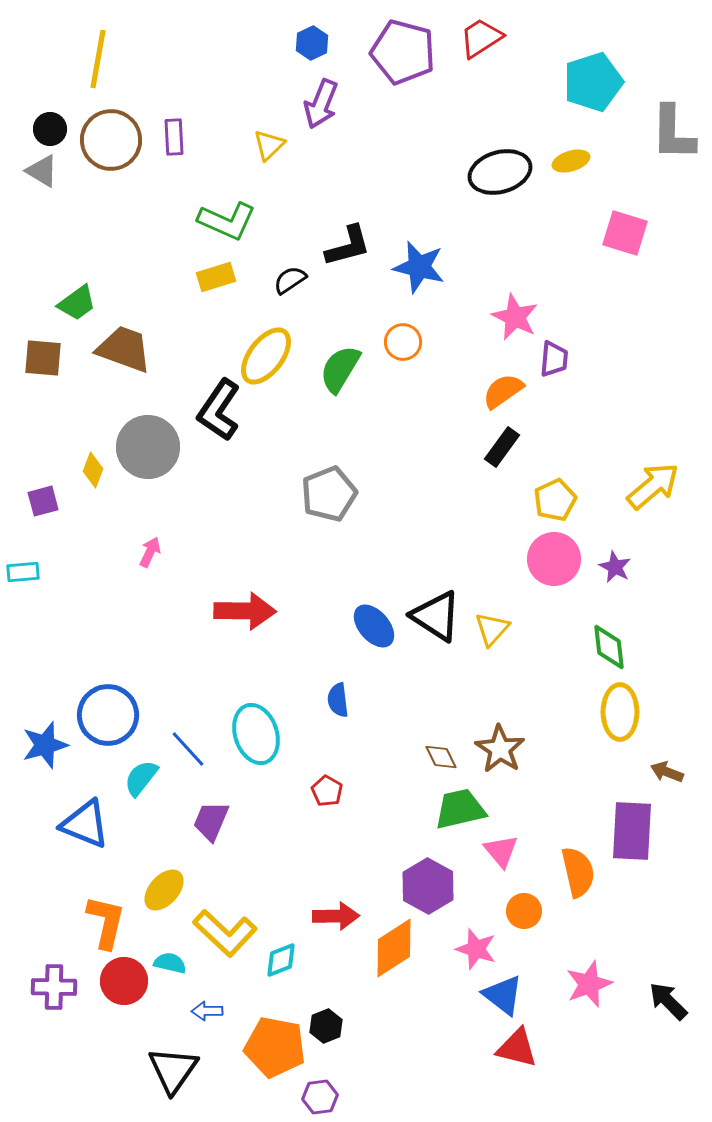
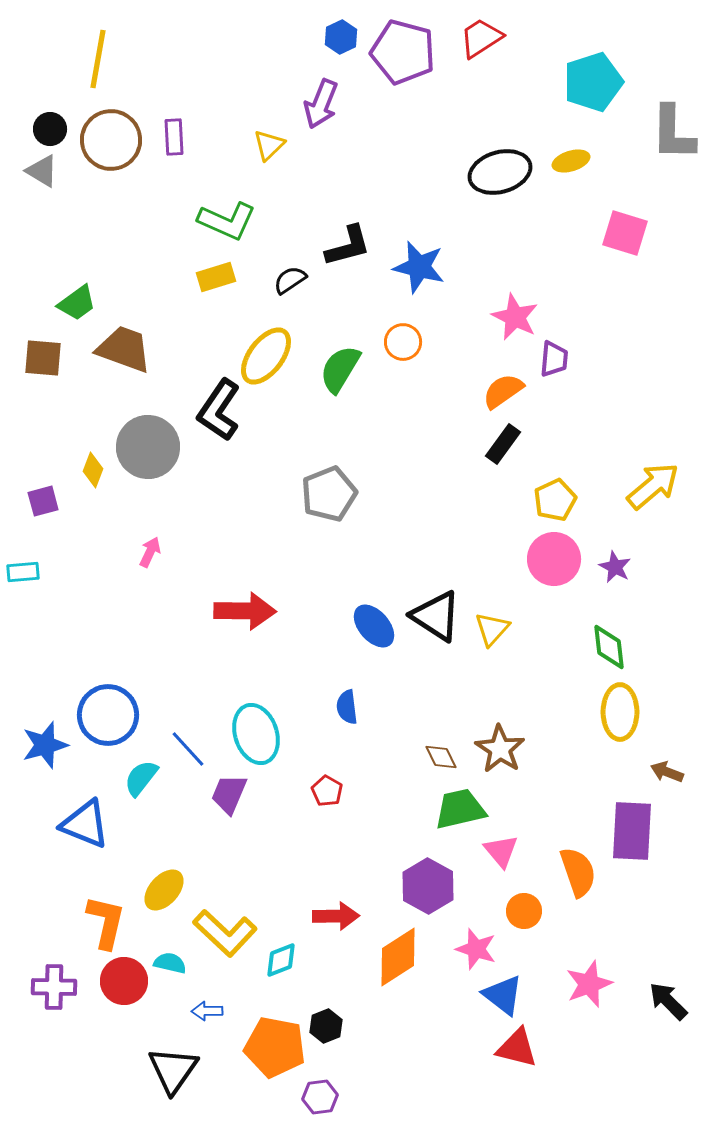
blue hexagon at (312, 43): moved 29 px right, 6 px up
black rectangle at (502, 447): moved 1 px right, 3 px up
blue semicircle at (338, 700): moved 9 px right, 7 px down
purple trapezoid at (211, 821): moved 18 px right, 27 px up
orange semicircle at (578, 872): rotated 6 degrees counterclockwise
orange diamond at (394, 948): moved 4 px right, 9 px down
